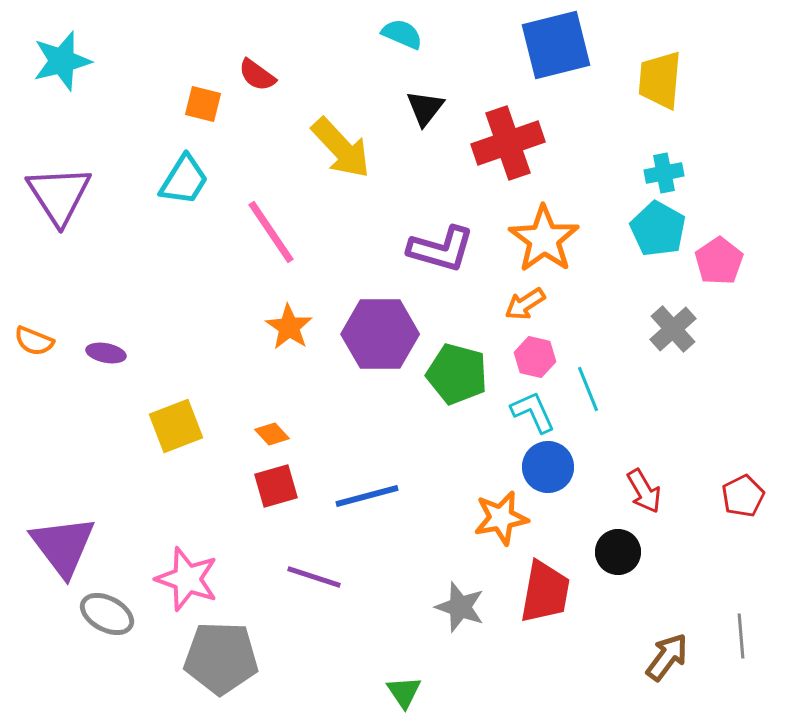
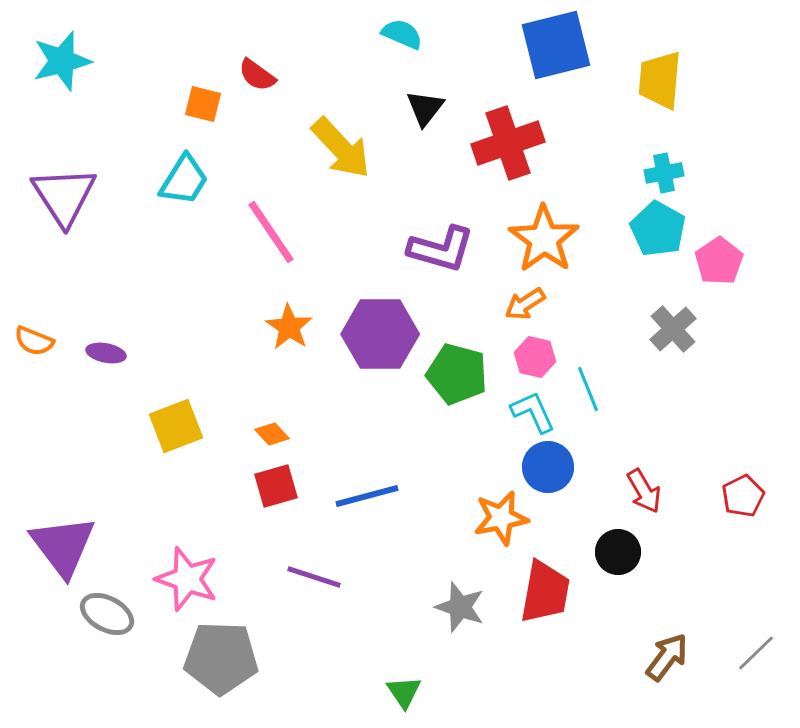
purple triangle at (59, 195): moved 5 px right, 1 px down
gray line at (741, 636): moved 15 px right, 17 px down; rotated 51 degrees clockwise
